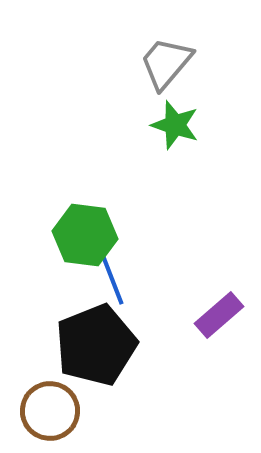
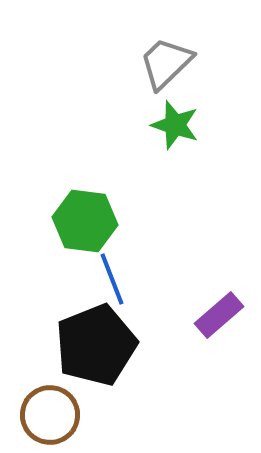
gray trapezoid: rotated 6 degrees clockwise
green hexagon: moved 14 px up
brown circle: moved 4 px down
